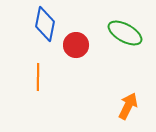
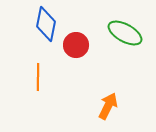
blue diamond: moved 1 px right
orange arrow: moved 20 px left
